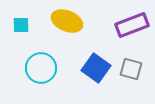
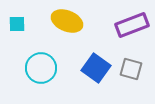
cyan square: moved 4 px left, 1 px up
